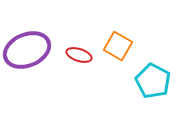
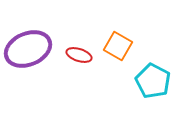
purple ellipse: moved 1 px right, 1 px up
